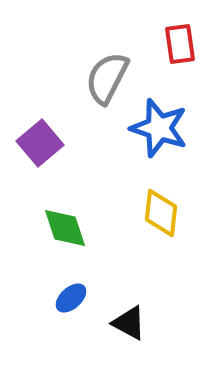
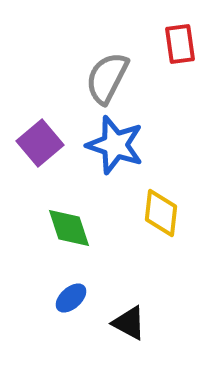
blue star: moved 44 px left, 17 px down
green diamond: moved 4 px right
